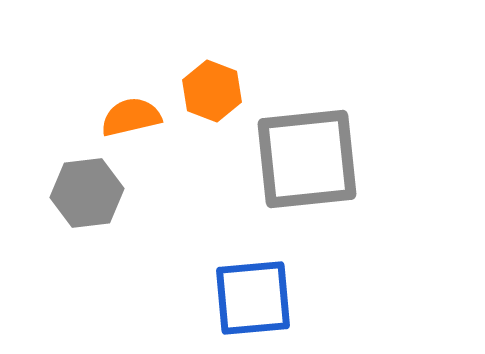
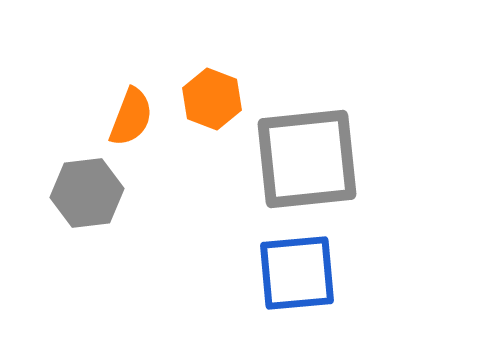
orange hexagon: moved 8 px down
orange semicircle: rotated 124 degrees clockwise
blue square: moved 44 px right, 25 px up
